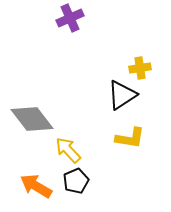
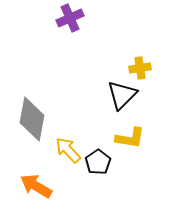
black triangle: rotated 12 degrees counterclockwise
gray diamond: rotated 48 degrees clockwise
black pentagon: moved 22 px right, 19 px up; rotated 10 degrees counterclockwise
